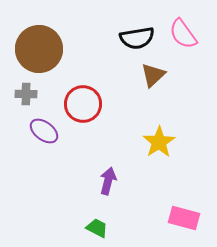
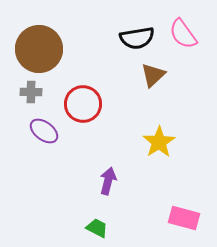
gray cross: moved 5 px right, 2 px up
